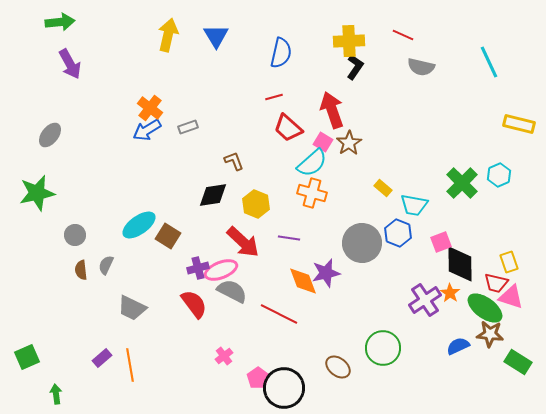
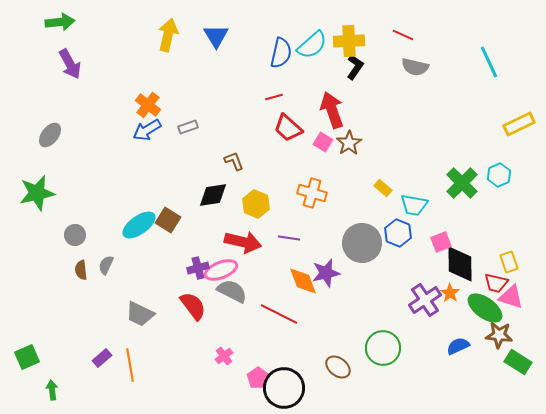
gray semicircle at (421, 67): moved 6 px left
orange cross at (150, 108): moved 2 px left, 3 px up
yellow rectangle at (519, 124): rotated 40 degrees counterclockwise
cyan semicircle at (312, 163): moved 118 px up
brown square at (168, 236): moved 16 px up
red arrow at (243, 242): rotated 30 degrees counterclockwise
red semicircle at (194, 304): moved 1 px left, 2 px down
gray trapezoid at (132, 308): moved 8 px right, 6 px down
brown star at (490, 334): moved 9 px right, 1 px down
green arrow at (56, 394): moved 4 px left, 4 px up
